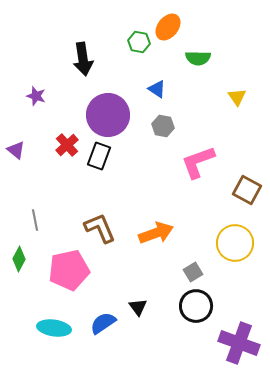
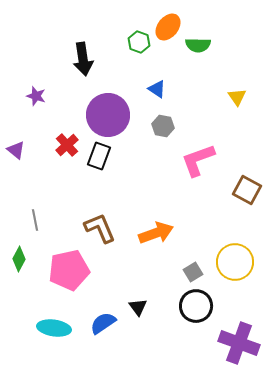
green hexagon: rotated 10 degrees clockwise
green semicircle: moved 13 px up
pink L-shape: moved 2 px up
yellow circle: moved 19 px down
